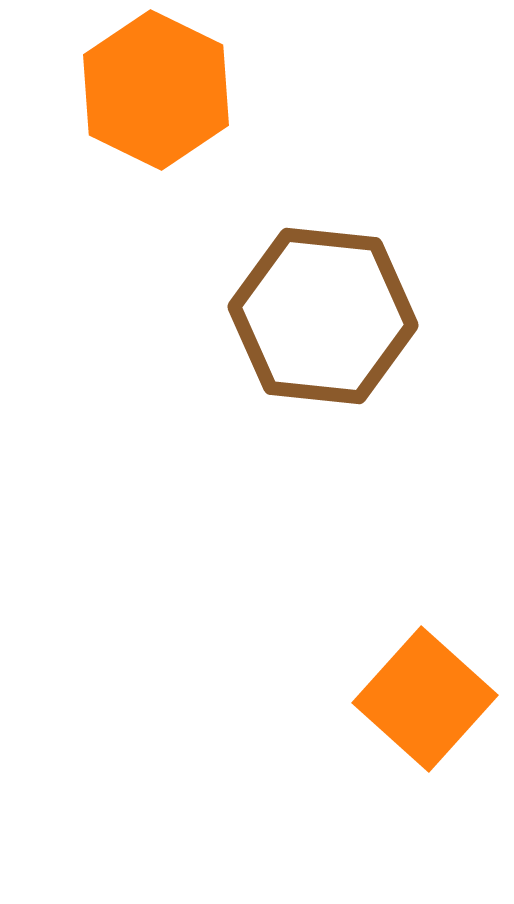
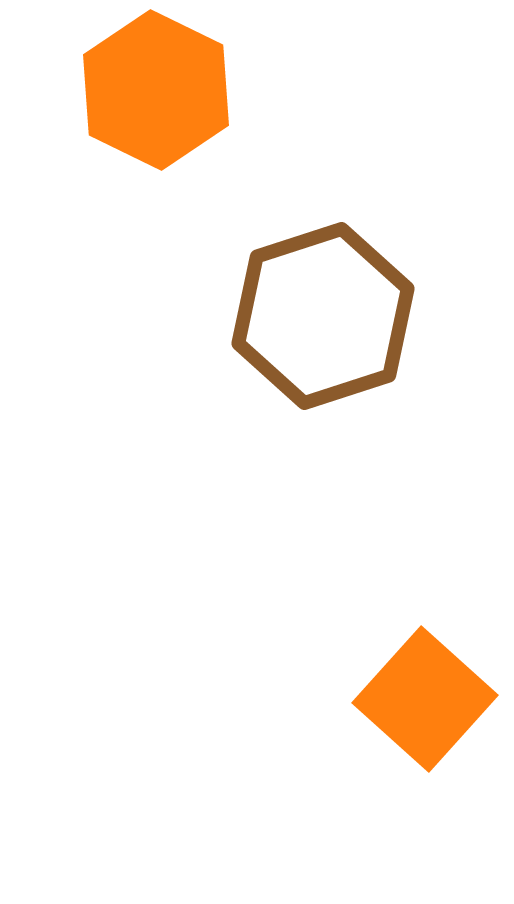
brown hexagon: rotated 24 degrees counterclockwise
